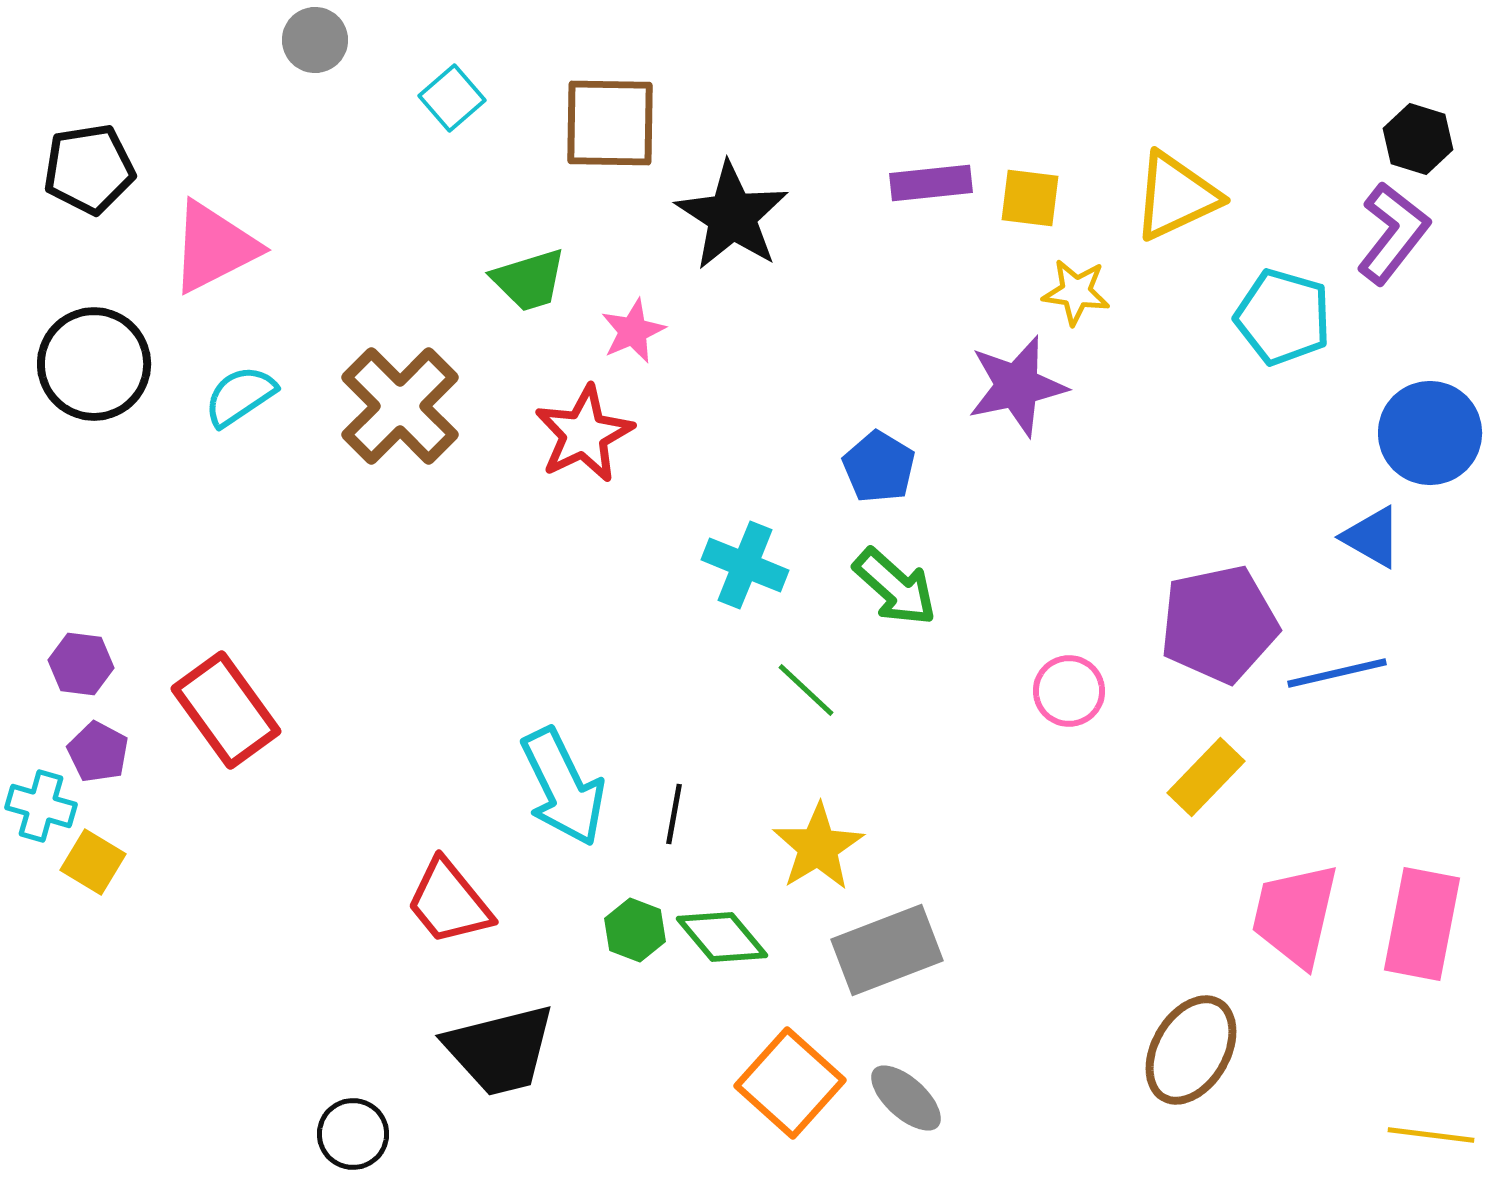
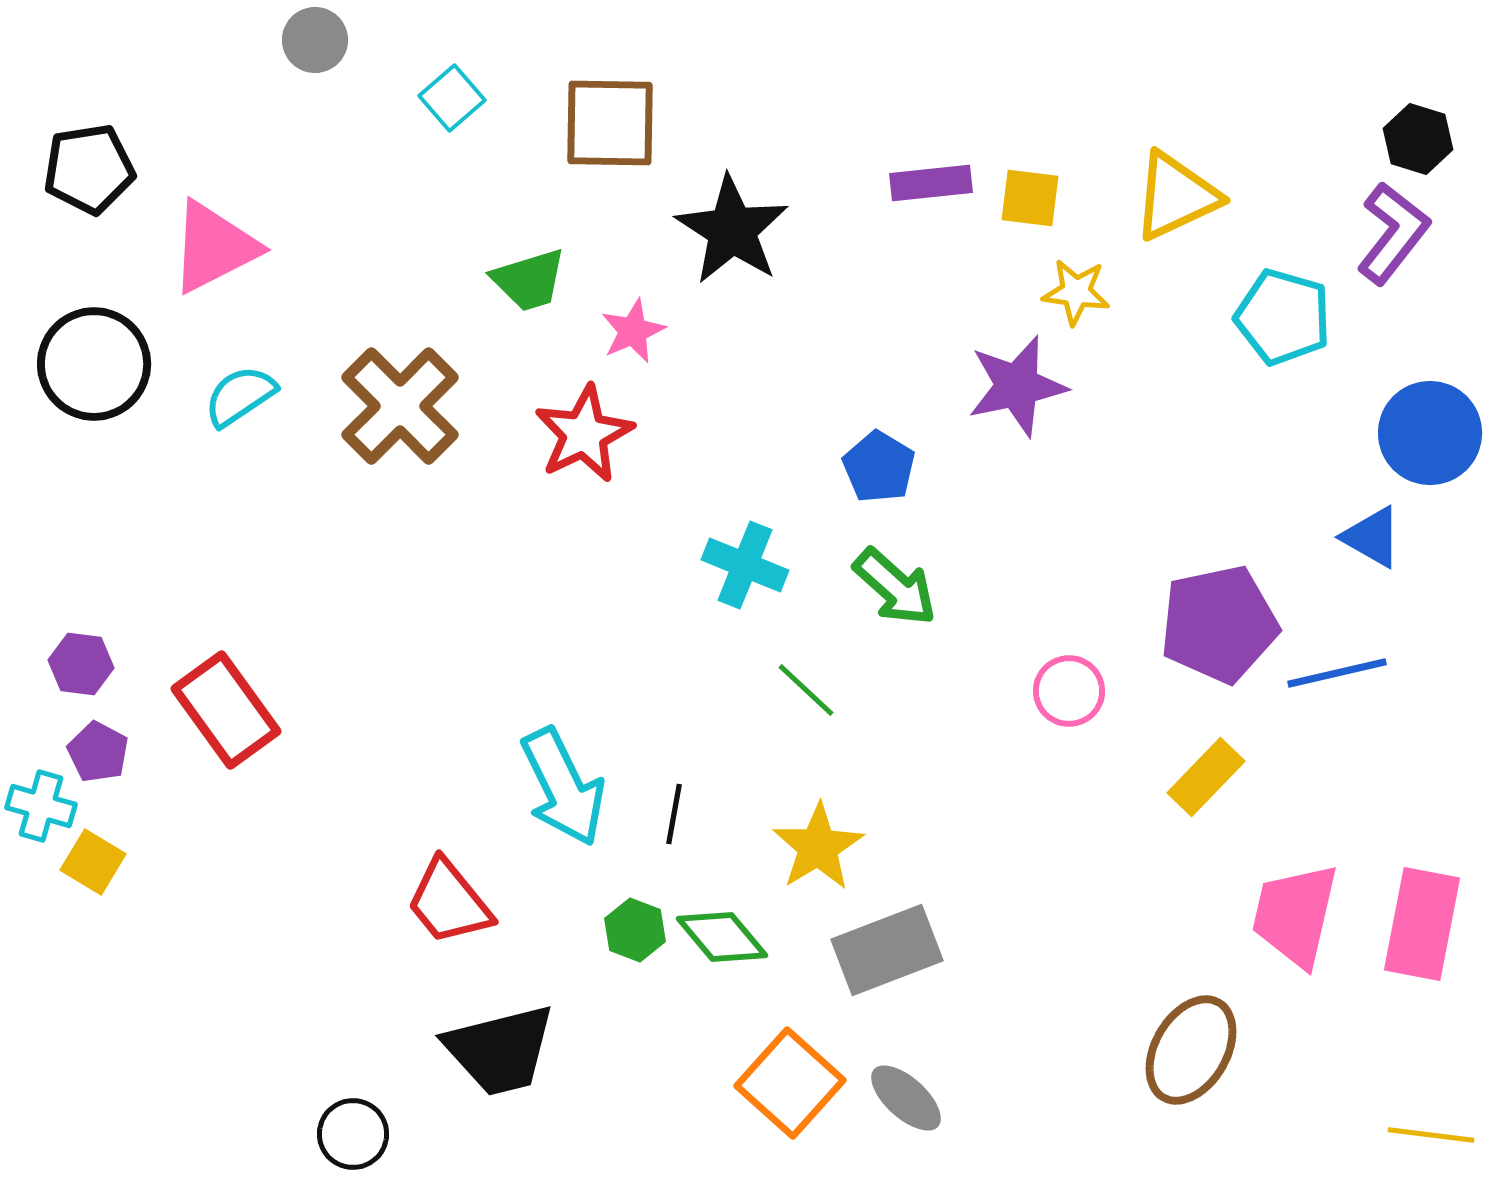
black star at (732, 216): moved 14 px down
